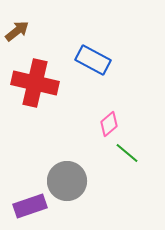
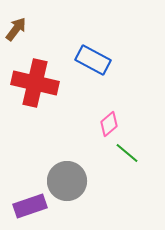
brown arrow: moved 1 px left, 2 px up; rotated 15 degrees counterclockwise
